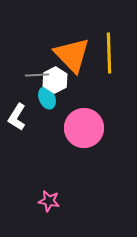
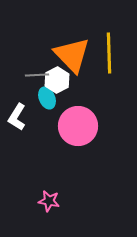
white hexagon: moved 2 px right
pink circle: moved 6 px left, 2 px up
